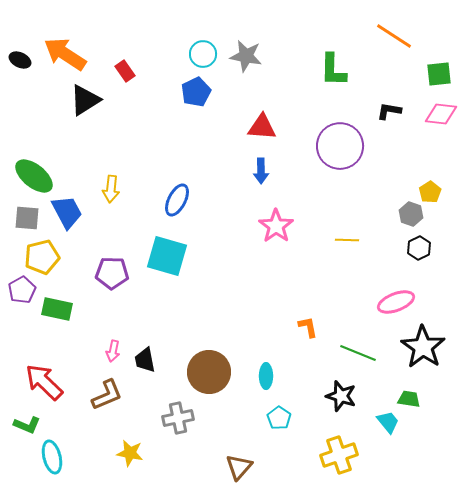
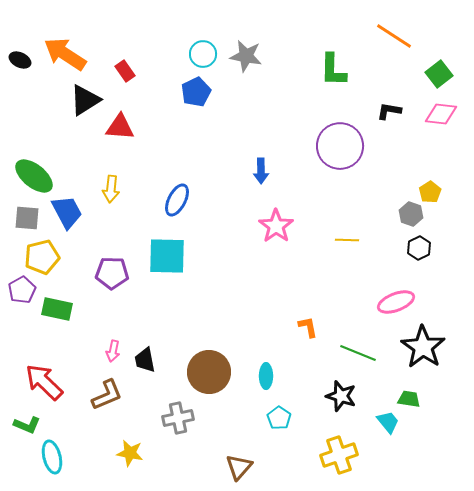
green square at (439, 74): rotated 32 degrees counterclockwise
red triangle at (262, 127): moved 142 px left
cyan square at (167, 256): rotated 15 degrees counterclockwise
